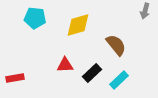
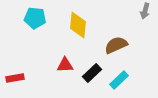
yellow diamond: rotated 68 degrees counterclockwise
brown semicircle: rotated 75 degrees counterclockwise
